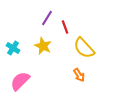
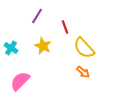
purple line: moved 10 px left, 2 px up
cyan cross: moved 2 px left
orange arrow: moved 4 px right, 3 px up; rotated 16 degrees counterclockwise
